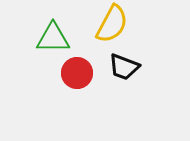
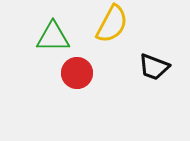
green triangle: moved 1 px up
black trapezoid: moved 30 px right
